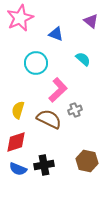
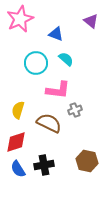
pink star: moved 1 px down
cyan semicircle: moved 17 px left
pink L-shape: rotated 50 degrees clockwise
brown semicircle: moved 4 px down
blue semicircle: rotated 36 degrees clockwise
